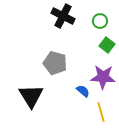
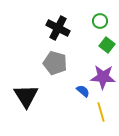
black cross: moved 5 px left, 12 px down
black triangle: moved 5 px left
